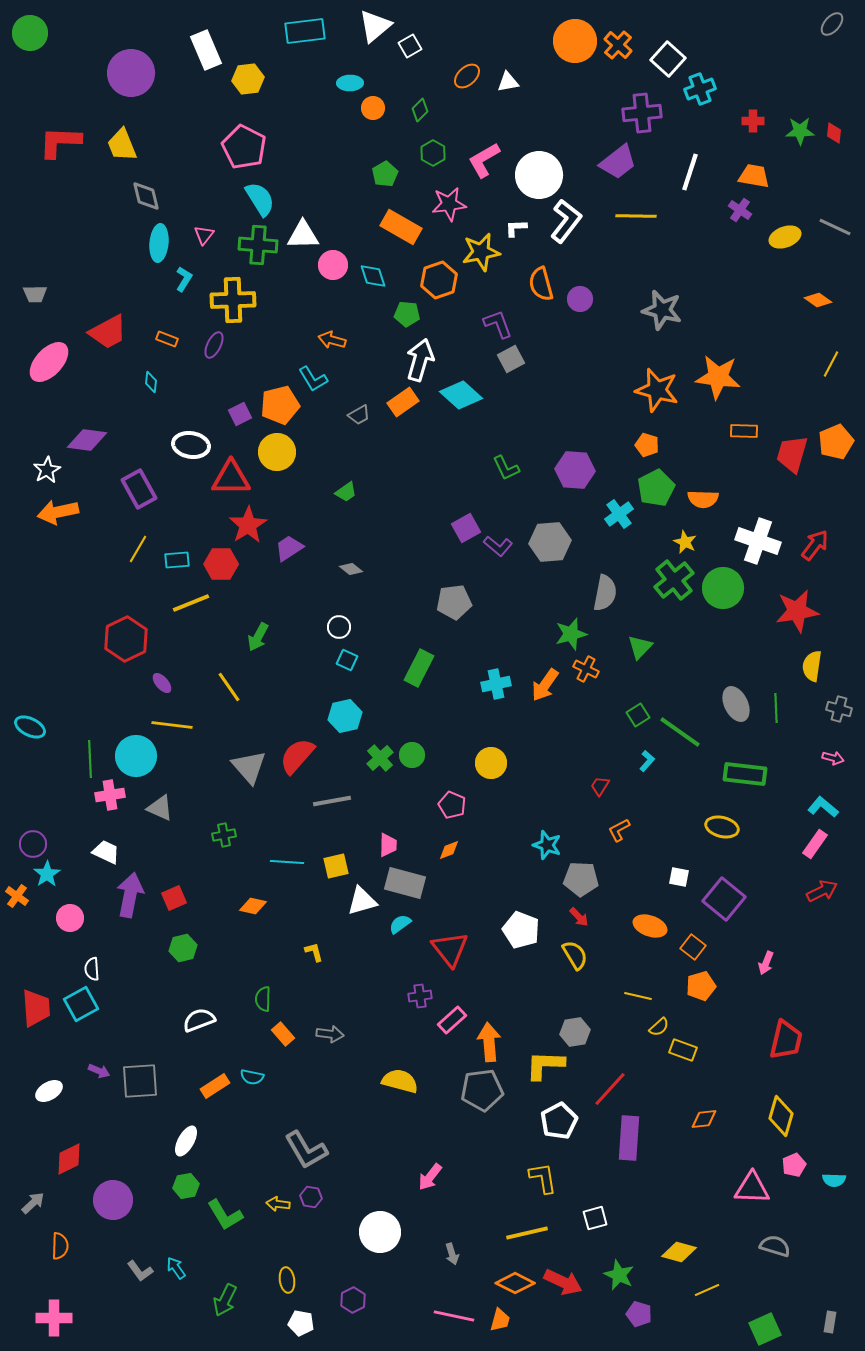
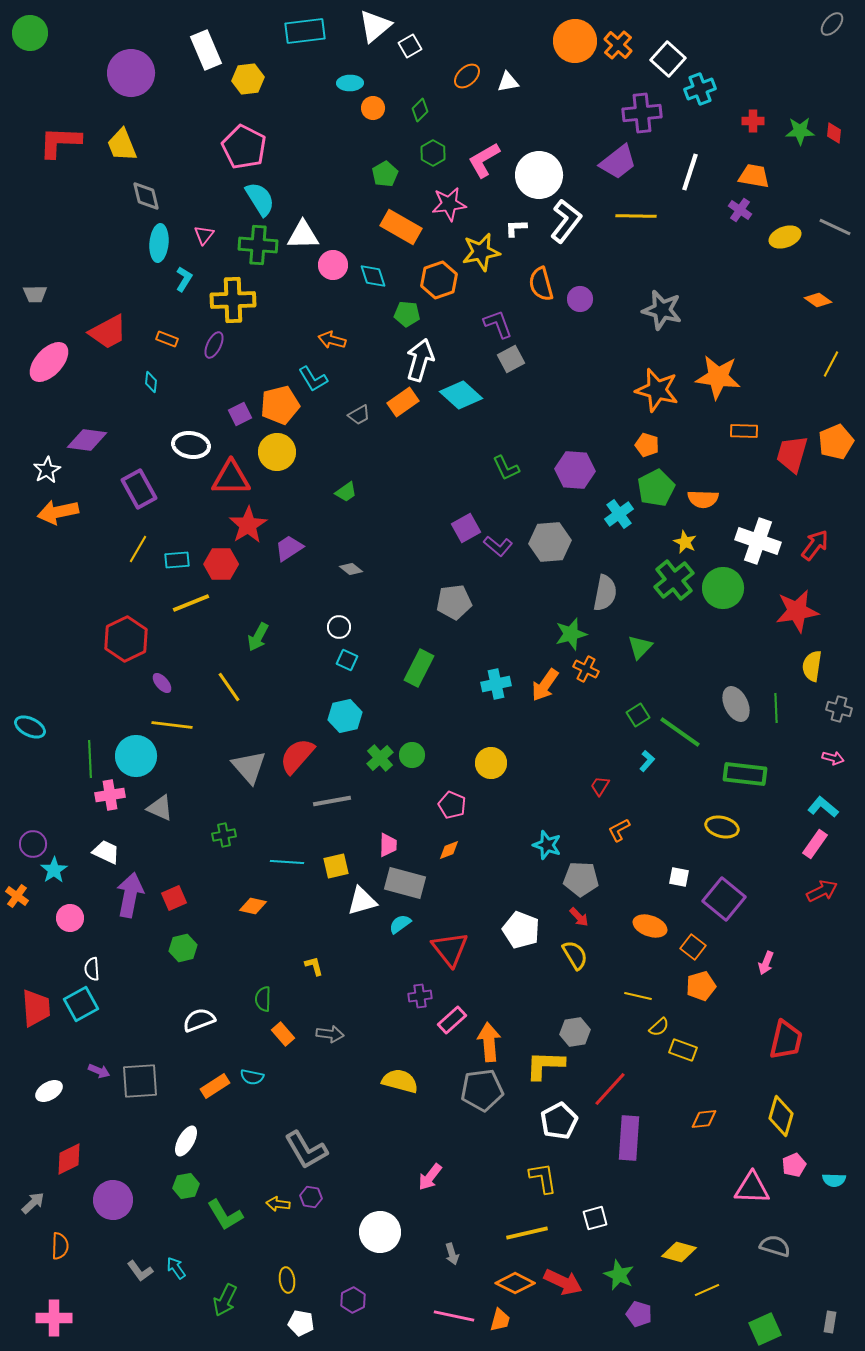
cyan star at (47, 874): moved 7 px right, 4 px up
yellow L-shape at (314, 952): moved 14 px down
